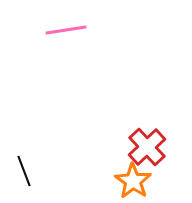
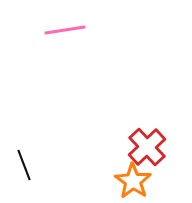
pink line: moved 1 px left
black line: moved 6 px up
